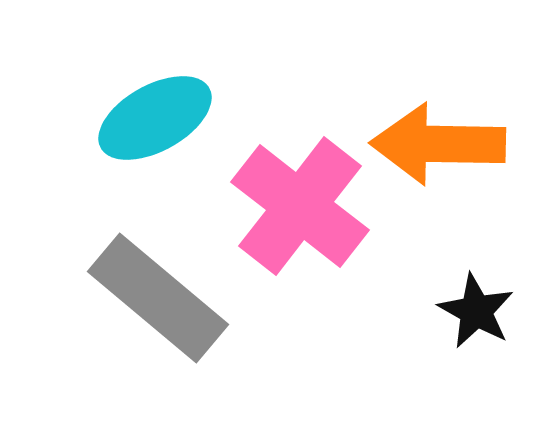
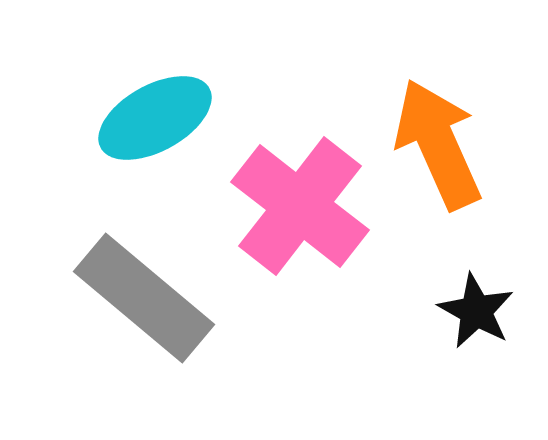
orange arrow: rotated 65 degrees clockwise
gray rectangle: moved 14 px left
